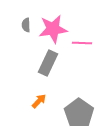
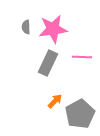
gray semicircle: moved 2 px down
pink line: moved 14 px down
orange arrow: moved 16 px right
gray pentagon: moved 1 px right, 1 px down; rotated 8 degrees clockwise
